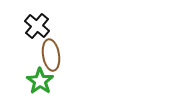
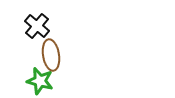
green star: rotated 20 degrees counterclockwise
